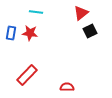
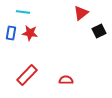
cyan line: moved 13 px left
black square: moved 9 px right
red semicircle: moved 1 px left, 7 px up
